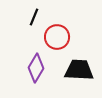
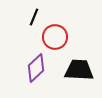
red circle: moved 2 px left
purple diamond: rotated 16 degrees clockwise
